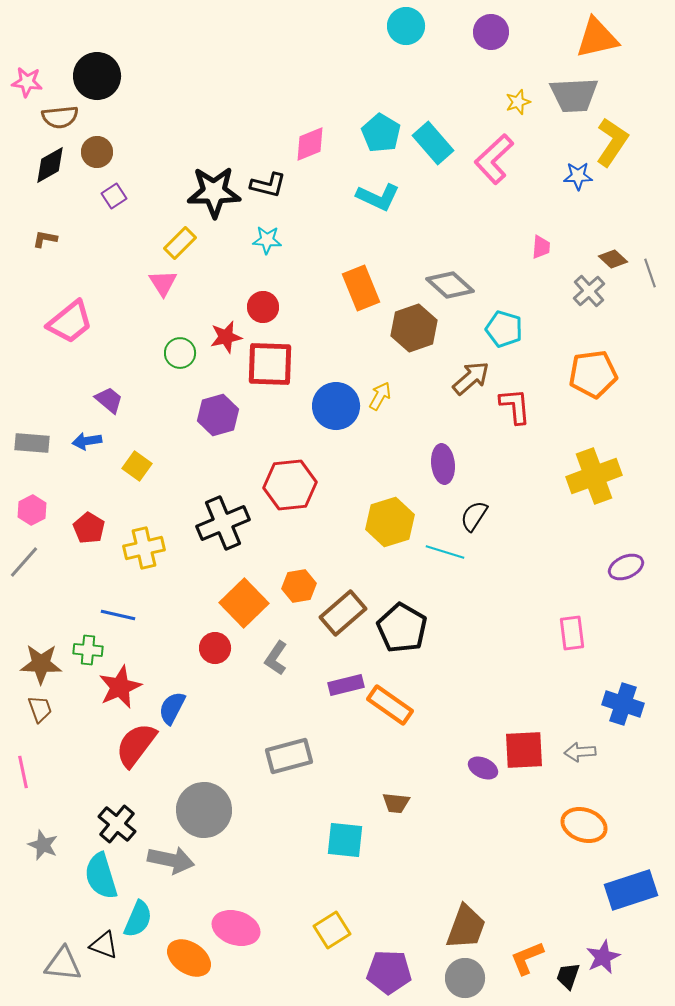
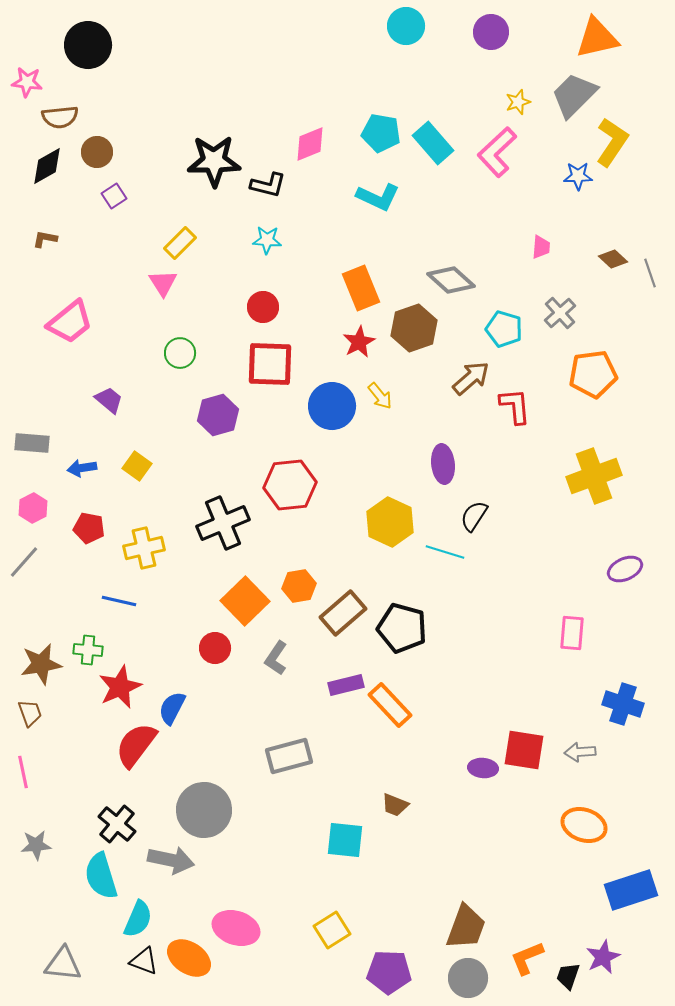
black circle at (97, 76): moved 9 px left, 31 px up
gray trapezoid at (574, 95): rotated 138 degrees clockwise
cyan pentagon at (381, 133): rotated 21 degrees counterclockwise
pink L-shape at (494, 159): moved 3 px right, 7 px up
black diamond at (50, 165): moved 3 px left, 1 px down
black star at (214, 192): moved 31 px up
gray diamond at (450, 285): moved 1 px right, 5 px up
gray cross at (589, 291): moved 29 px left, 22 px down
red star at (226, 337): moved 133 px right, 5 px down; rotated 16 degrees counterclockwise
yellow arrow at (380, 396): rotated 112 degrees clockwise
blue circle at (336, 406): moved 4 px left
blue arrow at (87, 441): moved 5 px left, 27 px down
pink hexagon at (32, 510): moved 1 px right, 2 px up
yellow hexagon at (390, 522): rotated 18 degrees counterclockwise
red pentagon at (89, 528): rotated 20 degrees counterclockwise
purple ellipse at (626, 567): moved 1 px left, 2 px down
orange square at (244, 603): moved 1 px right, 2 px up
blue line at (118, 615): moved 1 px right, 14 px up
black pentagon at (402, 628): rotated 15 degrees counterclockwise
pink rectangle at (572, 633): rotated 12 degrees clockwise
brown star at (41, 664): rotated 12 degrees counterclockwise
orange rectangle at (390, 705): rotated 12 degrees clockwise
brown trapezoid at (40, 709): moved 10 px left, 4 px down
red square at (524, 750): rotated 12 degrees clockwise
purple ellipse at (483, 768): rotated 20 degrees counterclockwise
brown trapezoid at (396, 803): moved 1 px left, 2 px down; rotated 16 degrees clockwise
gray star at (43, 845): moved 7 px left; rotated 28 degrees counterclockwise
black triangle at (104, 945): moved 40 px right, 16 px down
gray circle at (465, 978): moved 3 px right
